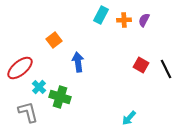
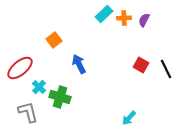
cyan rectangle: moved 3 px right, 1 px up; rotated 18 degrees clockwise
orange cross: moved 2 px up
blue arrow: moved 1 px right, 2 px down; rotated 18 degrees counterclockwise
